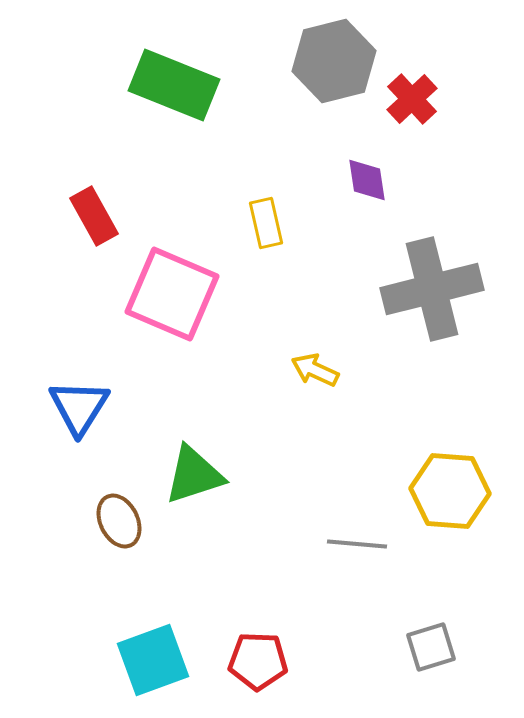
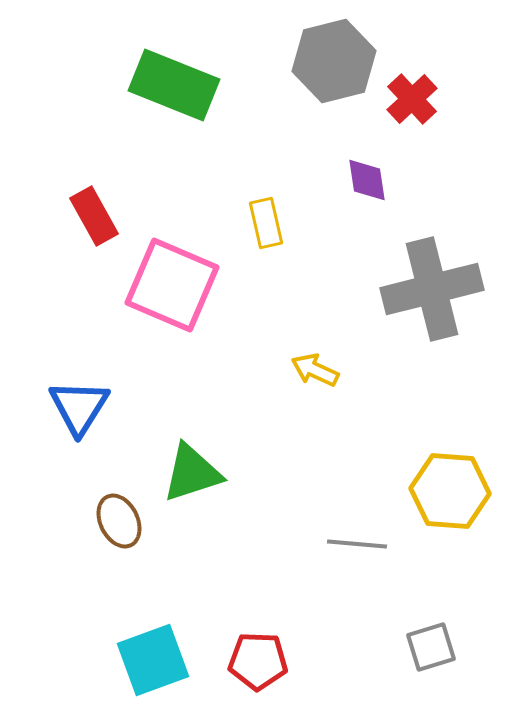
pink square: moved 9 px up
green triangle: moved 2 px left, 2 px up
